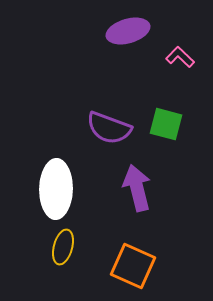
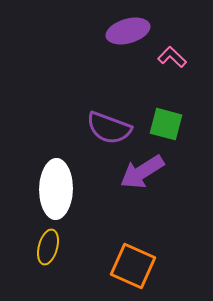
pink L-shape: moved 8 px left
purple arrow: moved 5 px right, 16 px up; rotated 108 degrees counterclockwise
yellow ellipse: moved 15 px left
